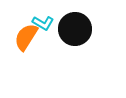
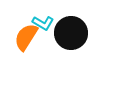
black circle: moved 4 px left, 4 px down
